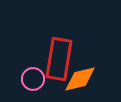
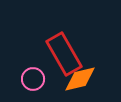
red rectangle: moved 5 px right, 5 px up; rotated 39 degrees counterclockwise
